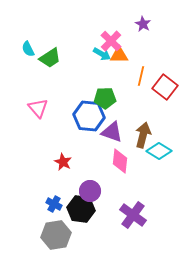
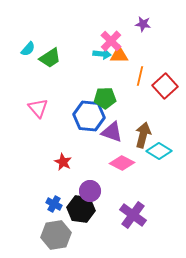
purple star: rotated 21 degrees counterclockwise
cyan semicircle: rotated 112 degrees counterclockwise
cyan arrow: rotated 24 degrees counterclockwise
orange line: moved 1 px left
red square: moved 1 px up; rotated 10 degrees clockwise
pink diamond: moved 2 px right, 2 px down; rotated 70 degrees counterclockwise
